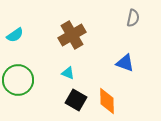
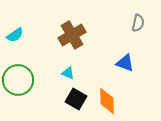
gray semicircle: moved 5 px right, 5 px down
black square: moved 1 px up
